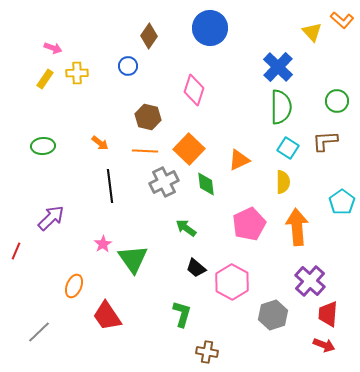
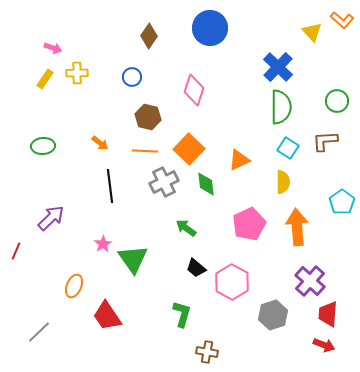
blue circle at (128, 66): moved 4 px right, 11 px down
